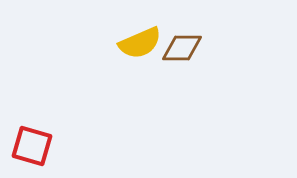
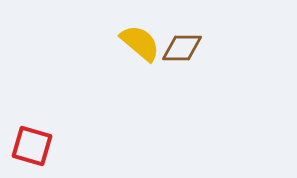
yellow semicircle: rotated 117 degrees counterclockwise
